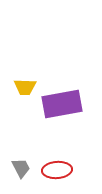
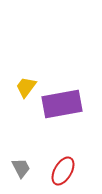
yellow trapezoid: moved 1 px right; rotated 125 degrees clockwise
red ellipse: moved 6 px right, 1 px down; rotated 56 degrees counterclockwise
